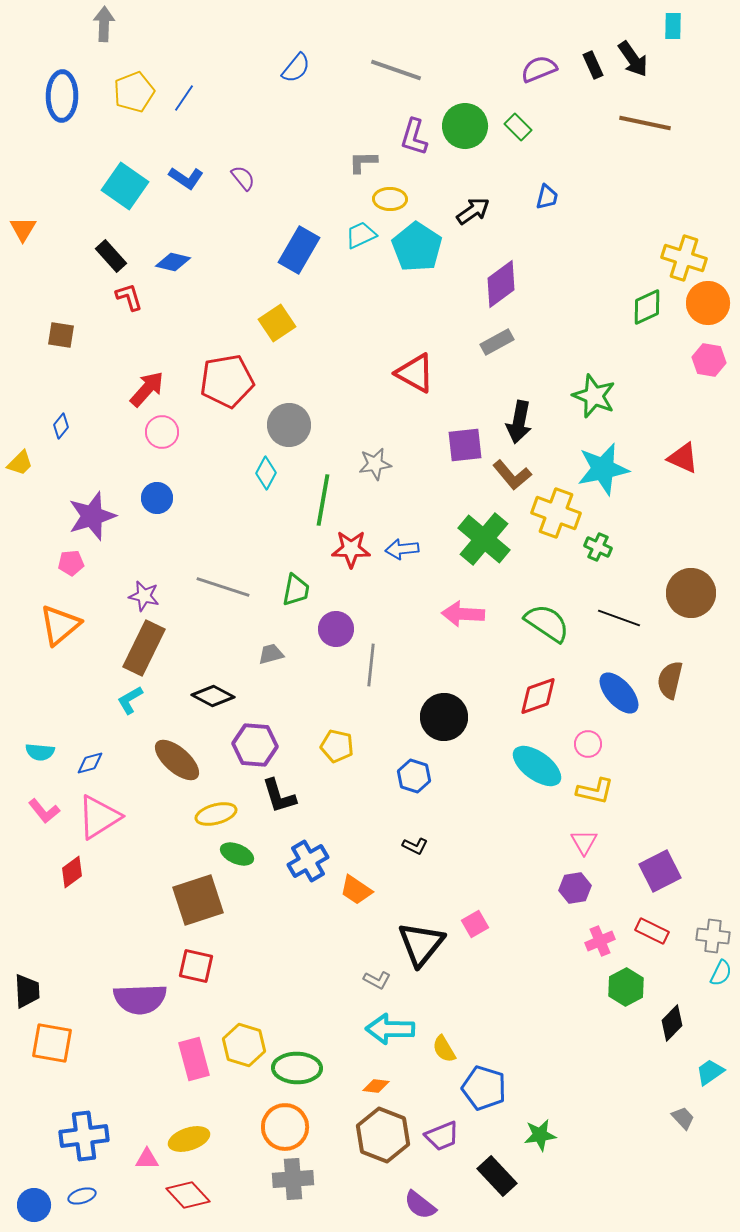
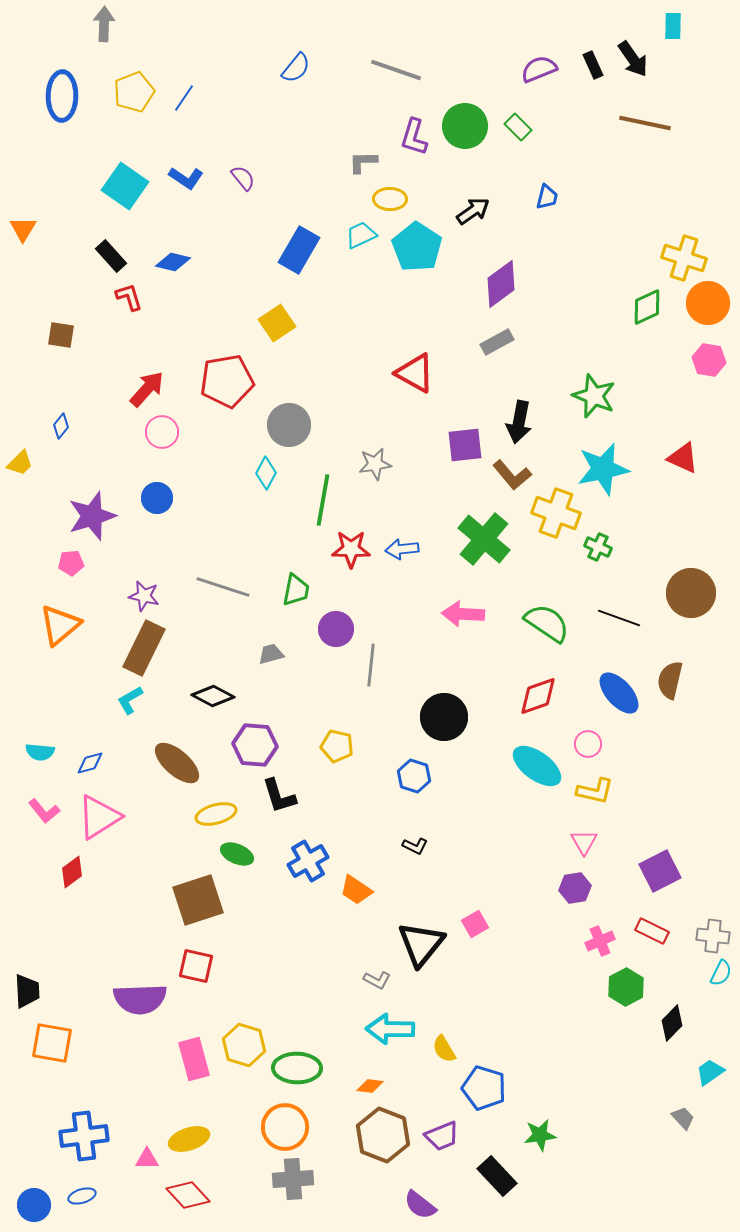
brown ellipse at (177, 760): moved 3 px down
orange diamond at (376, 1086): moved 6 px left
